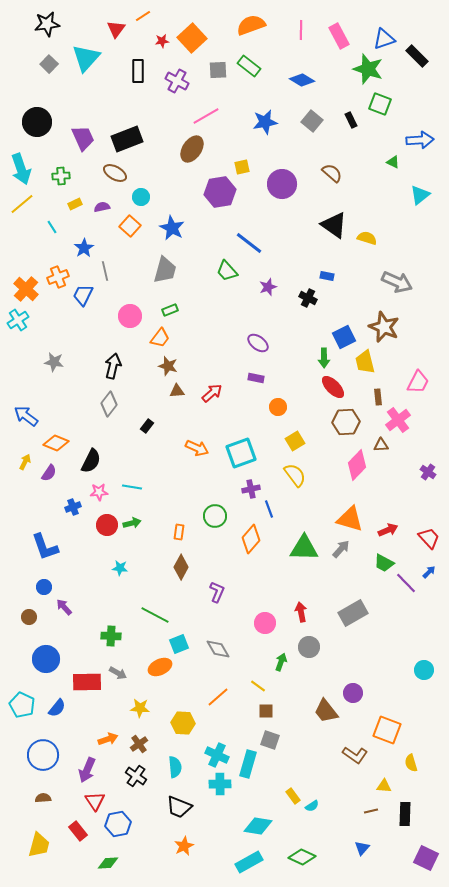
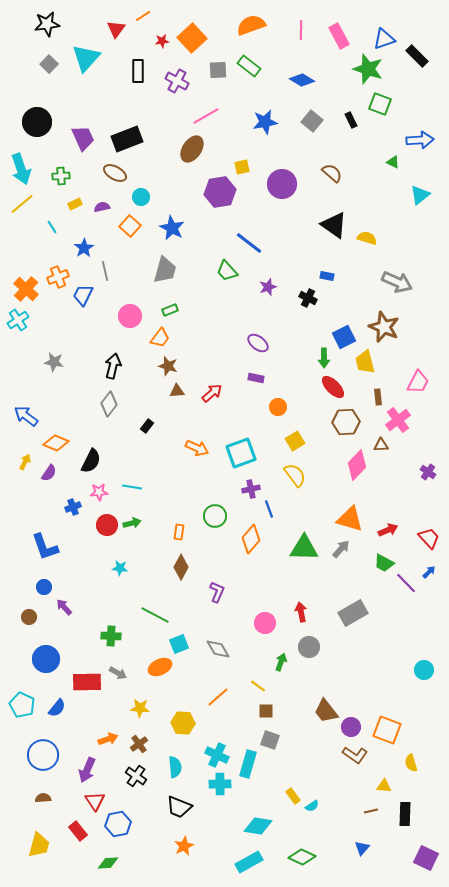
purple circle at (353, 693): moved 2 px left, 34 px down
